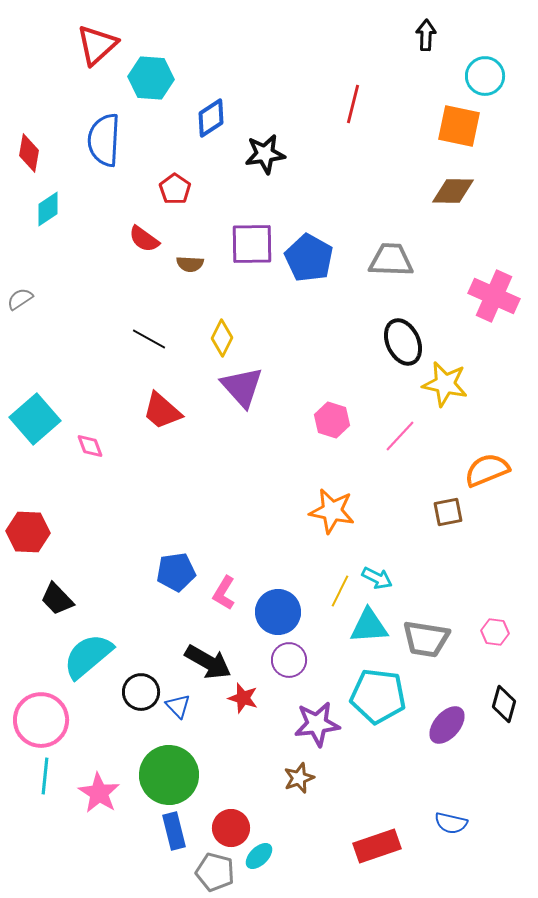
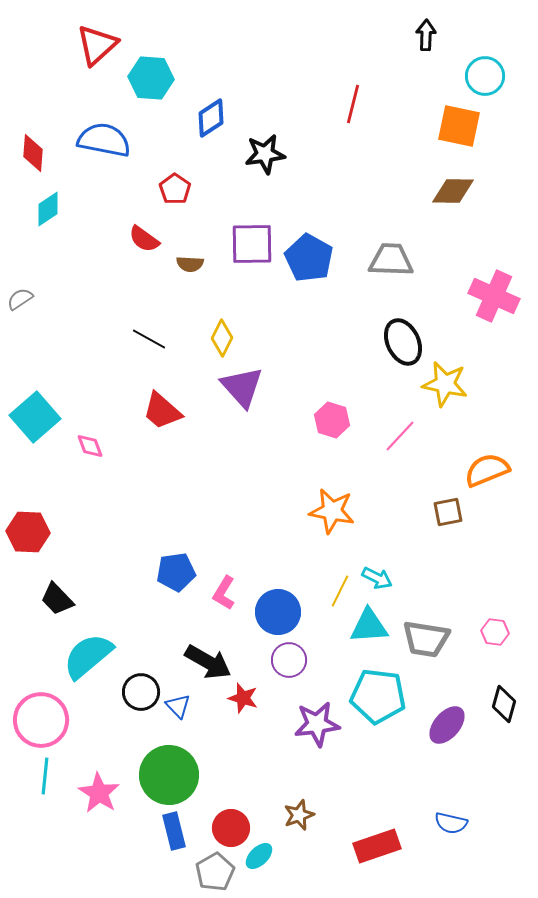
blue semicircle at (104, 140): rotated 98 degrees clockwise
red diamond at (29, 153): moved 4 px right; rotated 6 degrees counterclockwise
cyan square at (35, 419): moved 2 px up
brown star at (299, 778): moved 37 px down
gray pentagon at (215, 872): rotated 27 degrees clockwise
